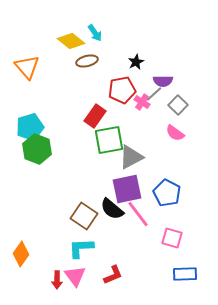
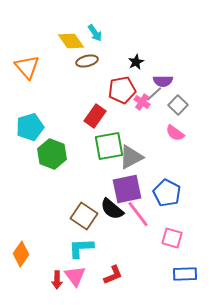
yellow diamond: rotated 16 degrees clockwise
green square: moved 6 px down
green hexagon: moved 15 px right, 5 px down
